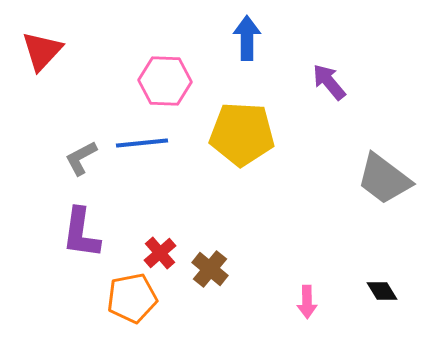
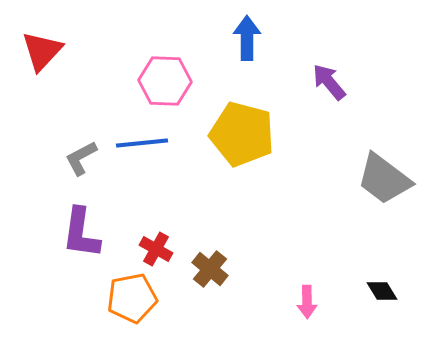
yellow pentagon: rotated 12 degrees clockwise
red cross: moved 4 px left, 4 px up; rotated 20 degrees counterclockwise
